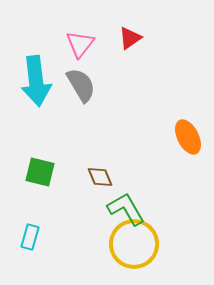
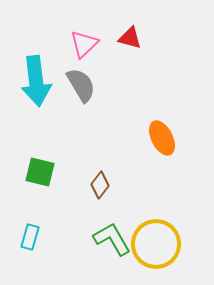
red triangle: rotated 50 degrees clockwise
pink triangle: moved 4 px right; rotated 8 degrees clockwise
orange ellipse: moved 26 px left, 1 px down
brown diamond: moved 8 px down; rotated 60 degrees clockwise
green L-shape: moved 14 px left, 30 px down
yellow circle: moved 22 px right
